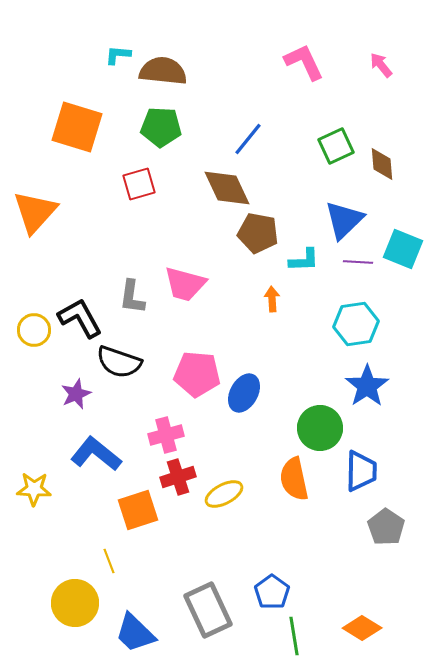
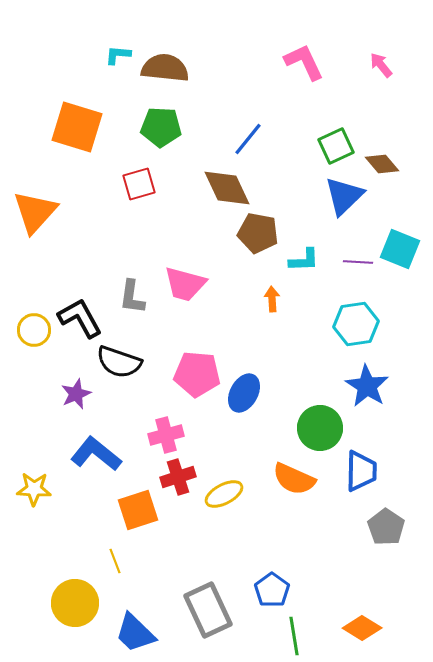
brown semicircle at (163, 71): moved 2 px right, 3 px up
brown diamond at (382, 164): rotated 36 degrees counterclockwise
blue triangle at (344, 220): moved 24 px up
cyan square at (403, 249): moved 3 px left
blue star at (367, 386): rotated 6 degrees counterclockwise
orange semicircle at (294, 479): rotated 54 degrees counterclockwise
yellow line at (109, 561): moved 6 px right
blue pentagon at (272, 592): moved 2 px up
